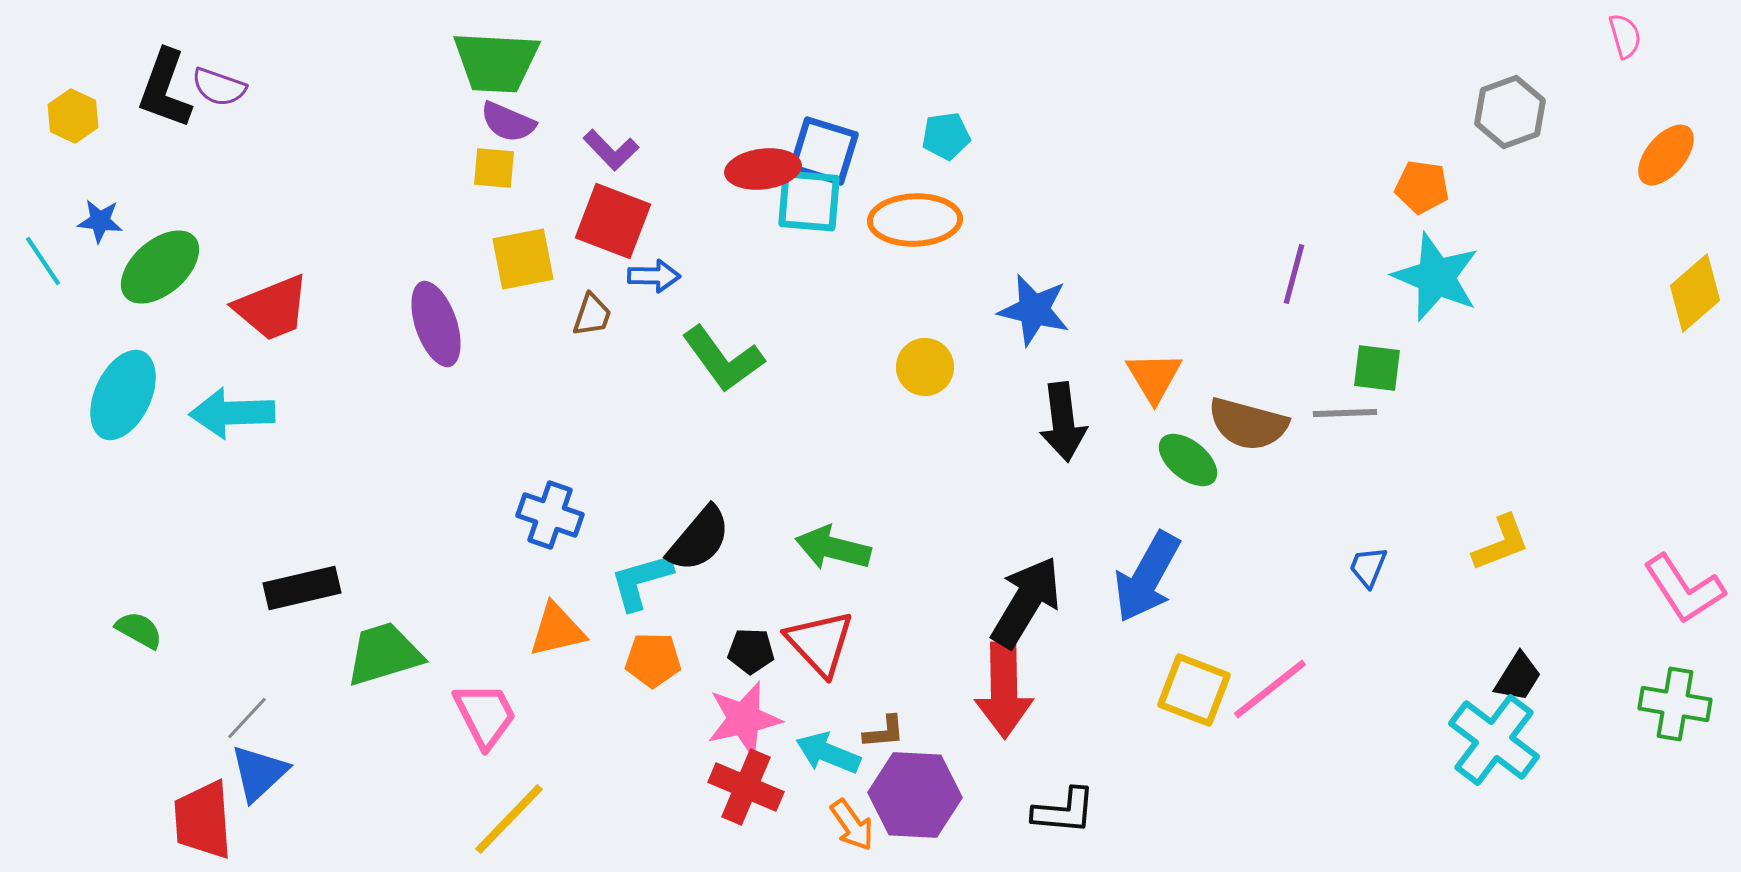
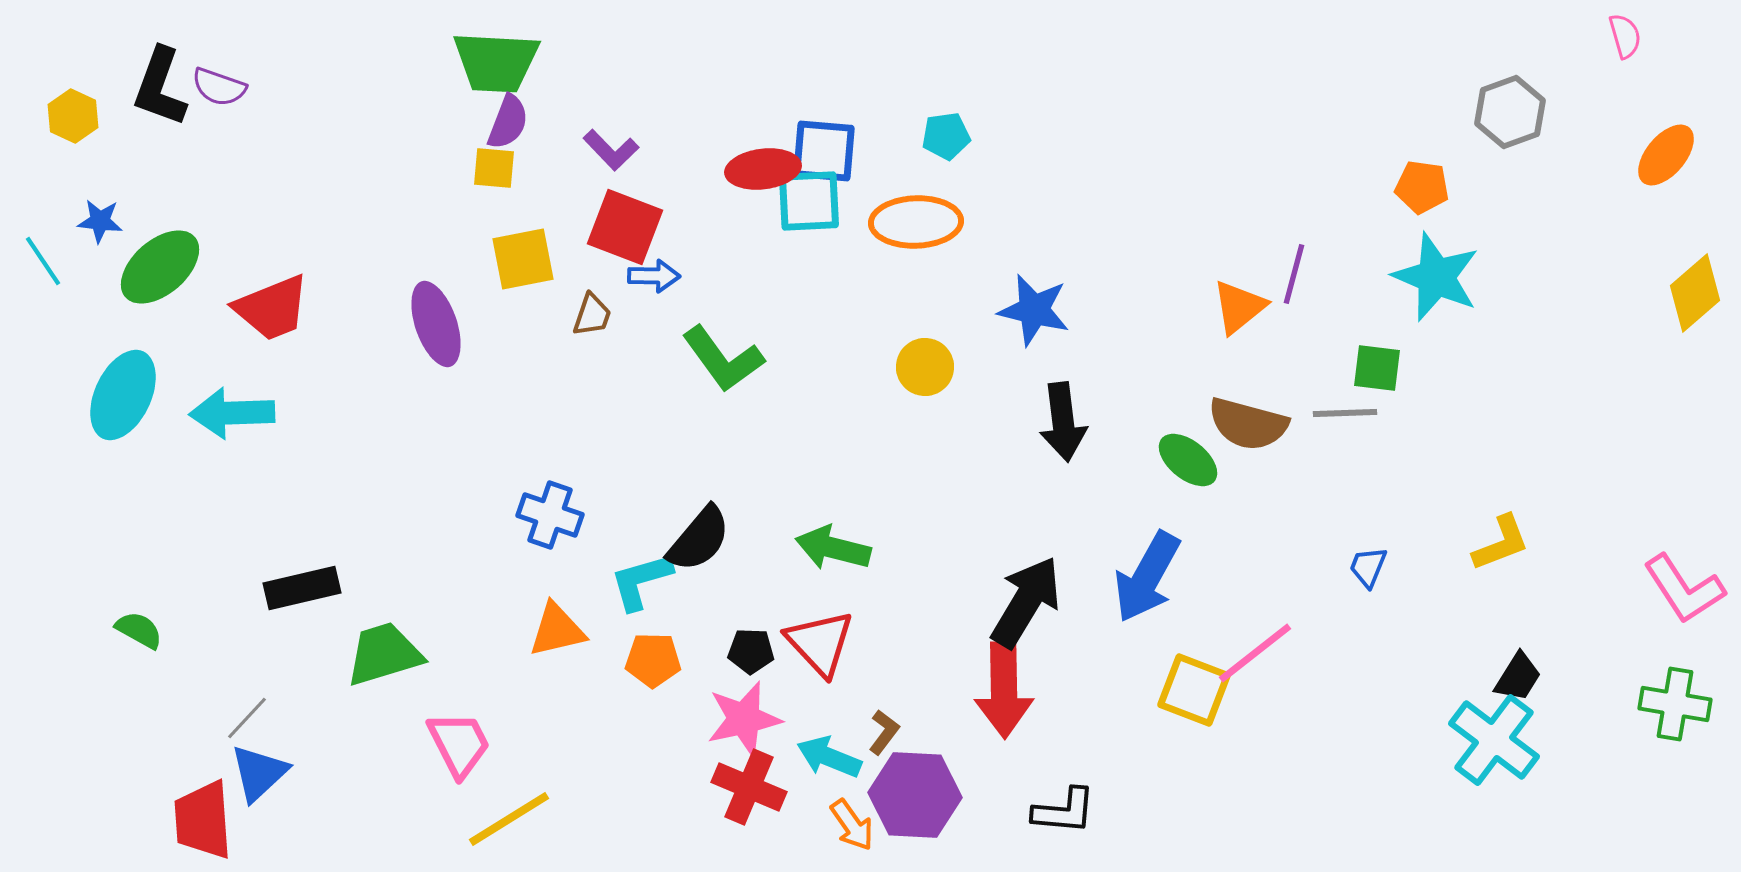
black L-shape at (165, 89): moved 5 px left, 2 px up
purple semicircle at (508, 122): rotated 92 degrees counterclockwise
blue square at (824, 151): rotated 12 degrees counterclockwise
cyan square at (809, 201): rotated 8 degrees counterclockwise
orange ellipse at (915, 220): moved 1 px right, 2 px down
red square at (613, 221): moved 12 px right, 6 px down
orange triangle at (1154, 377): moved 85 px right, 70 px up; rotated 22 degrees clockwise
pink line at (1270, 689): moved 15 px left, 36 px up
pink trapezoid at (485, 715): moved 26 px left, 29 px down
brown L-shape at (884, 732): rotated 48 degrees counterclockwise
cyan arrow at (828, 753): moved 1 px right, 4 px down
red cross at (746, 787): moved 3 px right
yellow line at (509, 819): rotated 14 degrees clockwise
